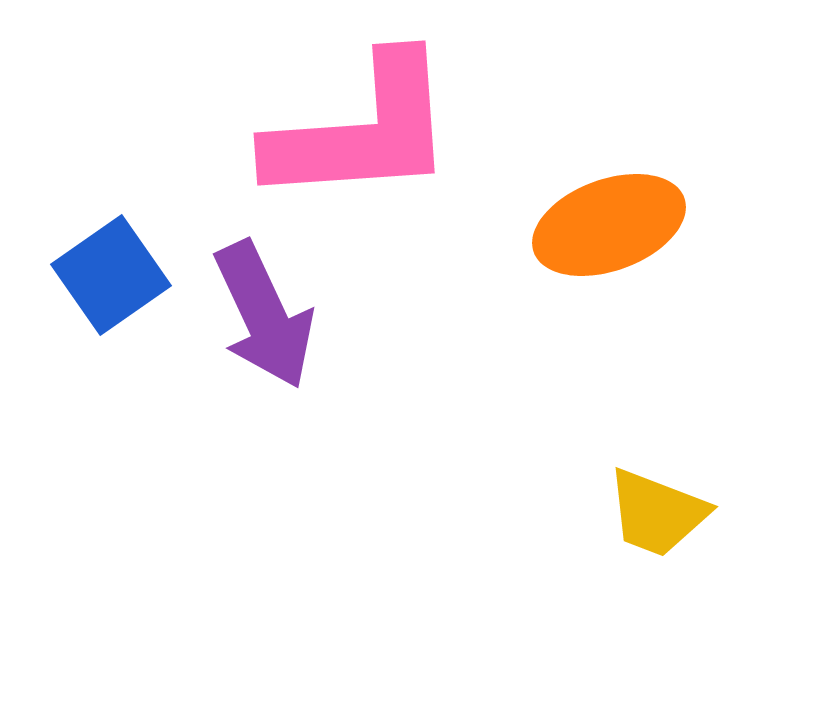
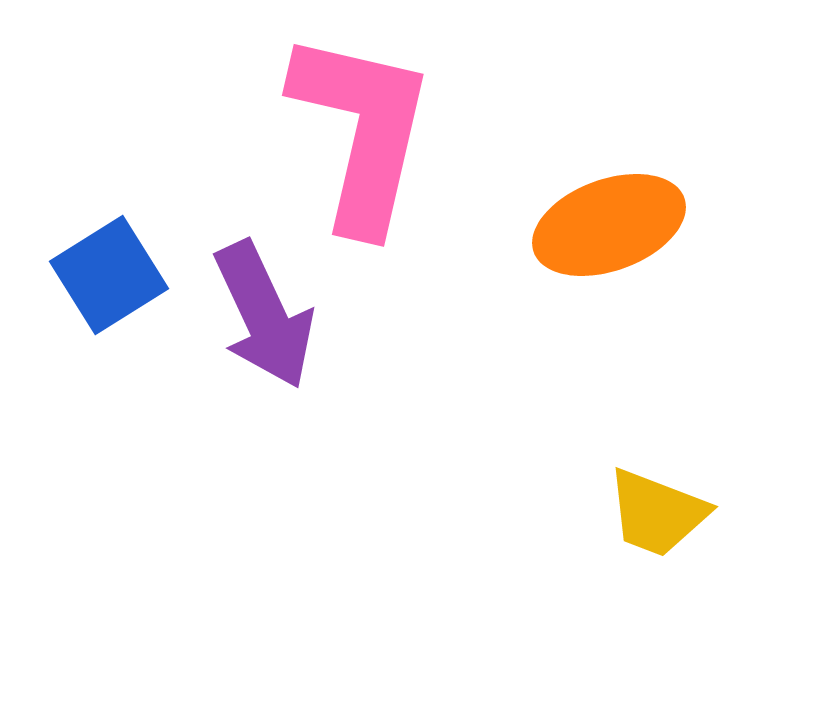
pink L-shape: rotated 73 degrees counterclockwise
blue square: moved 2 px left; rotated 3 degrees clockwise
